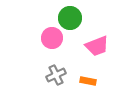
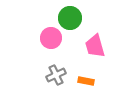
pink circle: moved 1 px left
pink trapezoid: moved 2 px left; rotated 95 degrees clockwise
orange rectangle: moved 2 px left
